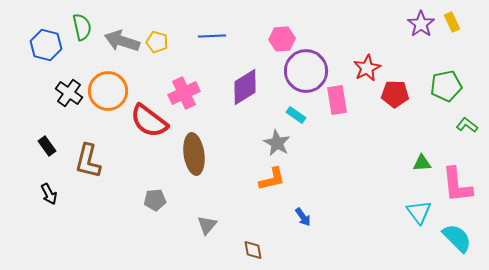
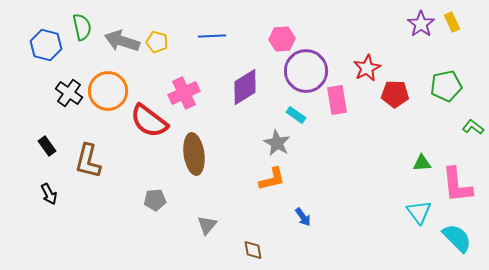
green L-shape: moved 6 px right, 2 px down
